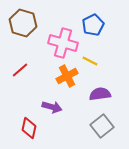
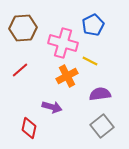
brown hexagon: moved 5 px down; rotated 20 degrees counterclockwise
